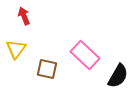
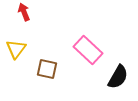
red arrow: moved 4 px up
pink rectangle: moved 3 px right, 5 px up
black semicircle: moved 1 px down
